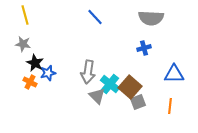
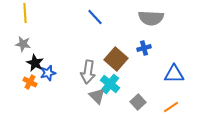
yellow line: moved 2 px up; rotated 12 degrees clockwise
brown square: moved 14 px left, 28 px up
gray square: rotated 21 degrees counterclockwise
orange line: moved 1 px right, 1 px down; rotated 49 degrees clockwise
